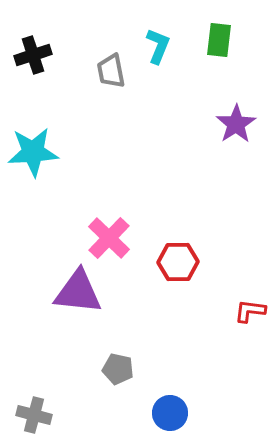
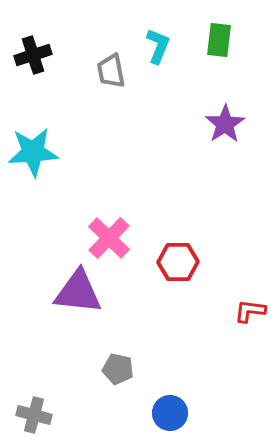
purple star: moved 11 px left
